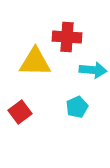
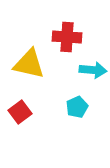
yellow triangle: moved 6 px left, 2 px down; rotated 12 degrees clockwise
